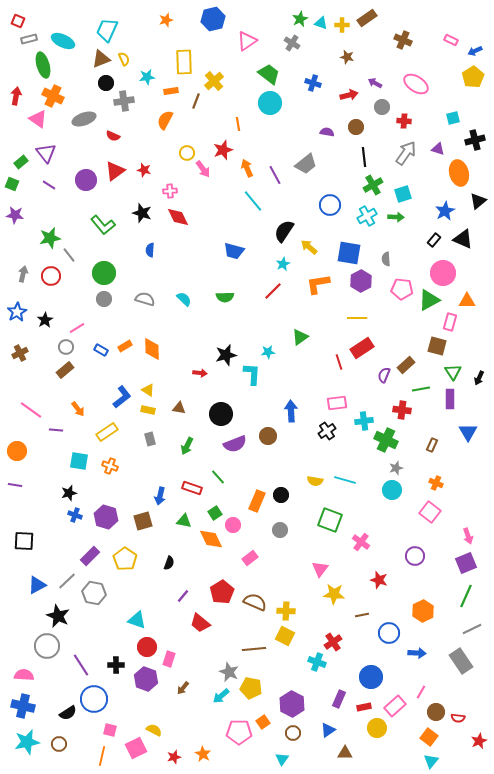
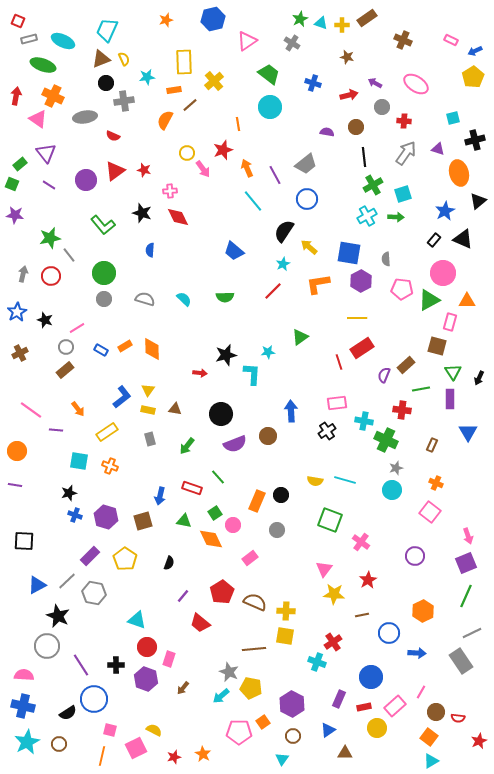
green ellipse at (43, 65): rotated 55 degrees counterclockwise
orange rectangle at (171, 91): moved 3 px right, 1 px up
brown line at (196, 101): moved 6 px left, 4 px down; rotated 28 degrees clockwise
cyan circle at (270, 103): moved 4 px down
gray ellipse at (84, 119): moved 1 px right, 2 px up; rotated 10 degrees clockwise
green rectangle at (21, 162): moved 1 px left, 2 px down
blue circle at (330, 205): moved 23 px left, 6 px up
blue trapezoid at (234, 251): rotated 25 degrees clockwise
black star at (45, 320): rotated 21 degrees counterclockwise
yellow triangle at (148, 390): rotated 32 degrees clockwise
brown triangle at (179, 408): moved 4 px left, 1 px down
cyan cross at (364, 421): rotated 18 degrees clockwise
green arrow at (187, 446): rotated 12 degrees clockwise
gray circle at (280, 530): moved 3 px left
pink triangle at (320, 569): moved 4 px right
red star at (379, 580): moved 11 px left; rotated 24 degrees clockwise
gray line at (472, 629): moved 4 px down
yellow square at (285, 636): rotated 18 degrees counterclockwise
brown circle at (293, 733): moved 3 px down
cyan star at (27, 742): rotated 15 degrees counterclockwise
cyan triangle at (431, 761): rotated 21 degrees clockwise
